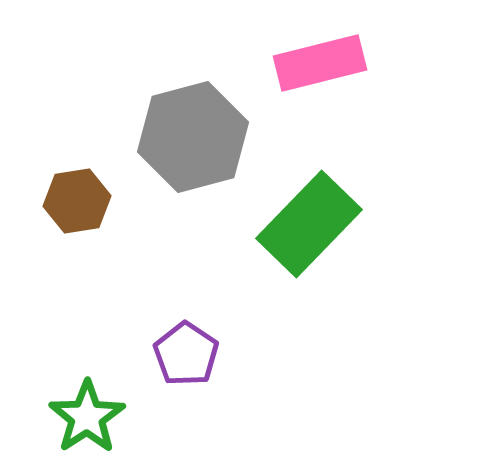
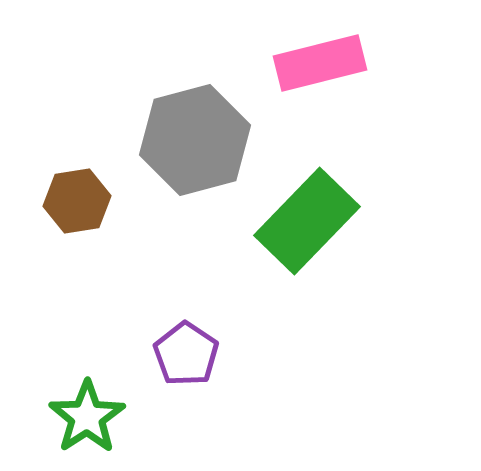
gray hexagon: moved 2 px right, 3 px down
green rectangle: moved 2 px left, 3 px up
